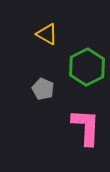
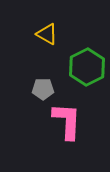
gray pentagon: rotated 25 degrees counterclockwise
pink L-shape: moved 19 px left, 6 px up
